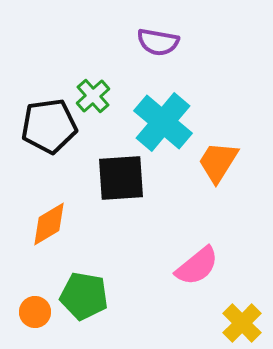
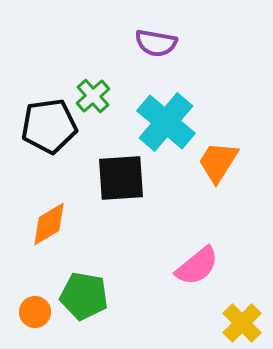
purple semicircle: moved 2 px left, 1 px down
cyan cross: moved 3 px right
